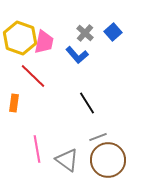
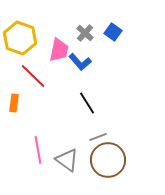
blue square: rotated 12 degrees counterclockwise
pink trapezoid: moved 15 px right, 8 px down
blue L-shape: moved 3 px right, 7 px down
pink line: moved 1 px right, 1 px down
